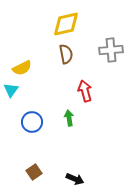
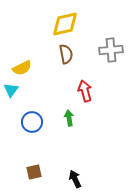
yellow diamond: moved 1 px left
brown square: rotated 21 degrees clockwise
black arrow: rotated 138 degrees counterclockwise
